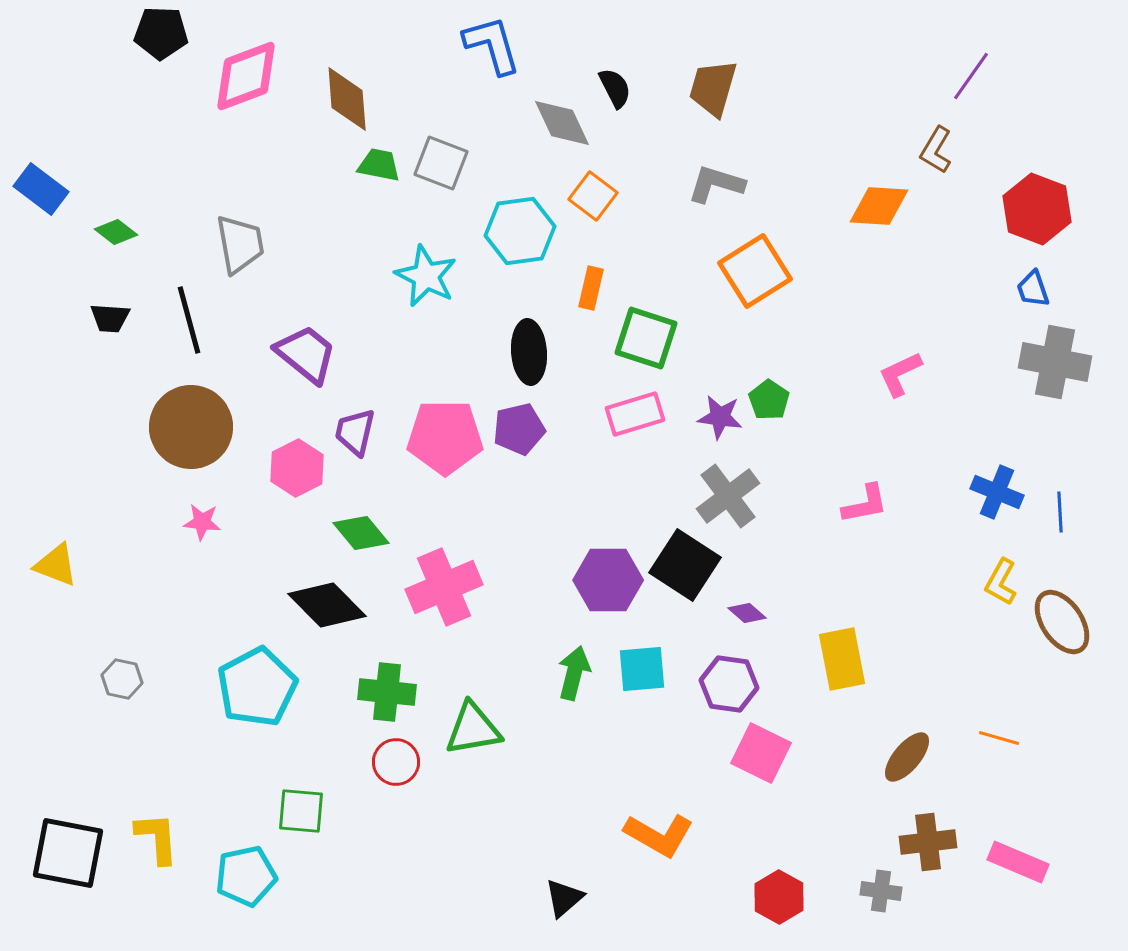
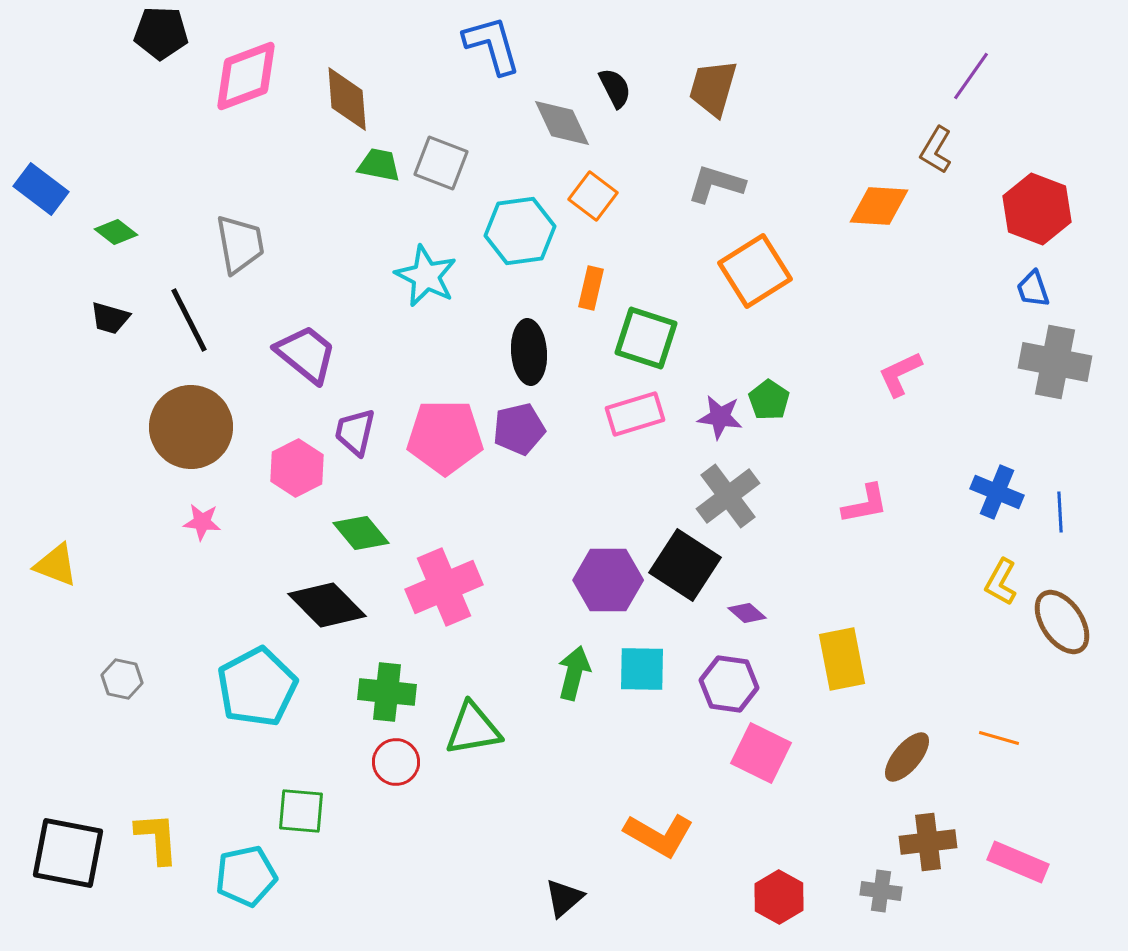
black trapezoid at (110, 318): rotated 12 degrees clockwise
black line at (189, 320): rotated 12 degrees counterclockwise
cyan square at (642, 669): rotated 6 degrees clockwise
